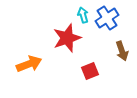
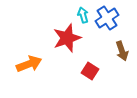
red square: rotated 36 degrees counterclockwise
